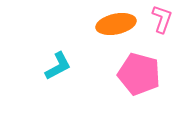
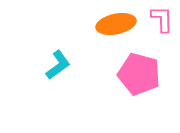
pink L-shape: rotated 20 degrees counterclockwise
cyan L-shape: moved 1 px up; rotated 8 degrees counterclockwise
